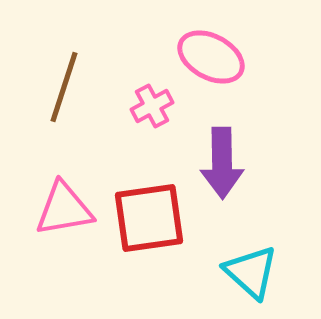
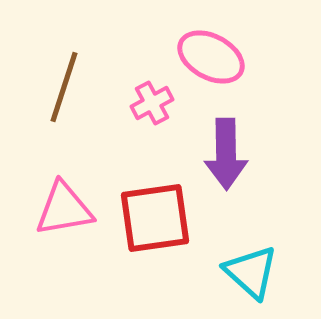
pink cross: moved 3 px up
purple arrow: moved 4 px right, 9 px up
red square: moved 6 px right
